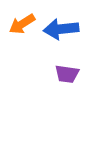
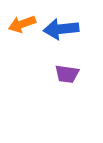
orange arrow: rotated 12 degrees clockwise
